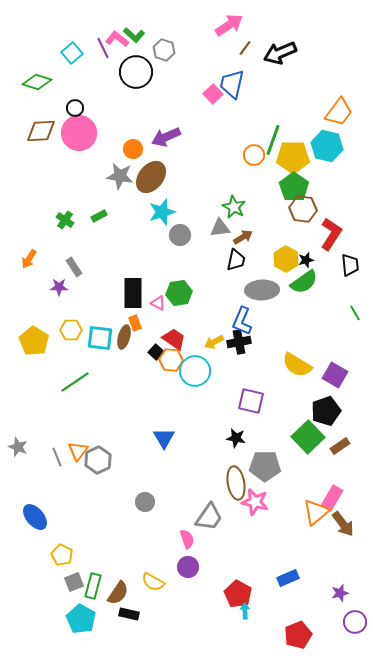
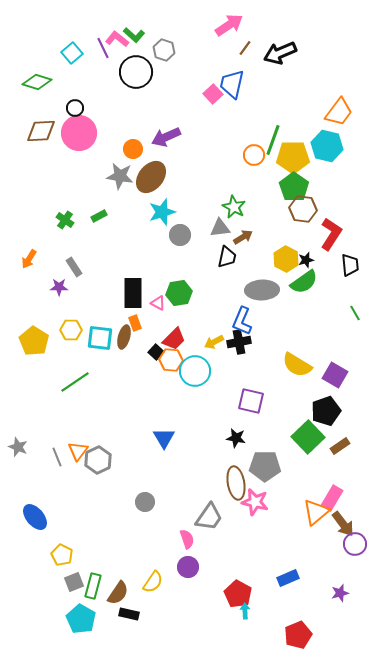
black trapezoid at (236, 260): moved 9 px left, 3 px up
red trapezoid at (174, 339): rotated 100 degrees clockwise
yellow semicircle at (153, 582): rotated 85 degrees counterclockwise
purple circle at (355, 622): moved 78 px up
